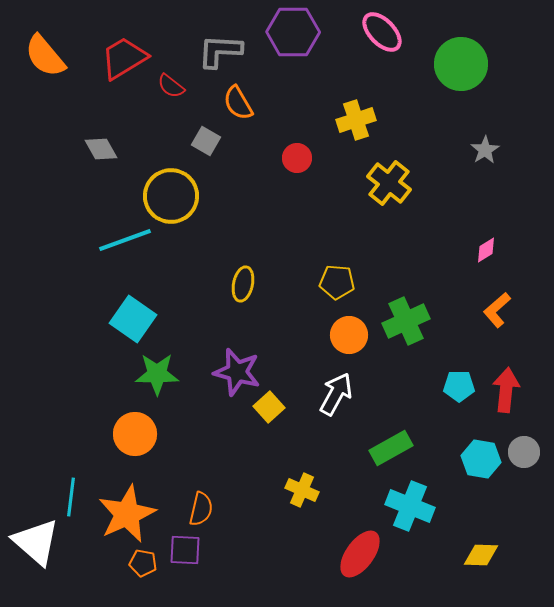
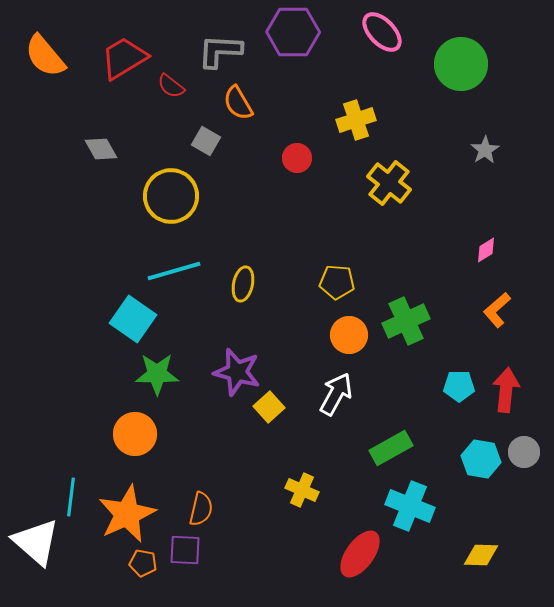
cyan line at (125, 240): moved 49 px right, 31 px down; rotated 4 degrees clockwise
